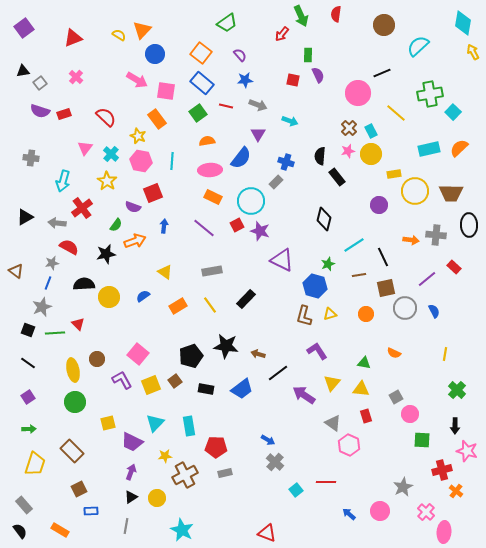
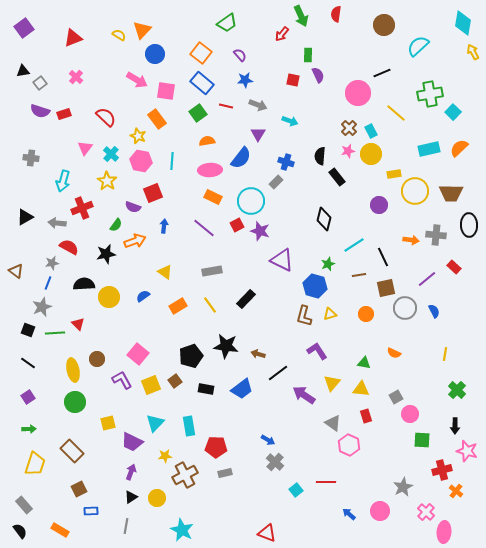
red cross at (82, 208): rotated 15 degrees clockwise
